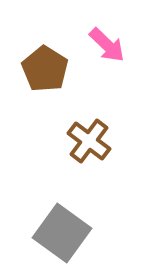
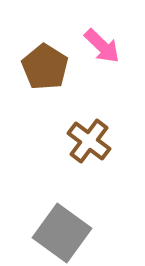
pink arrow: moved 5 px left, 1 px down
brown pentagon: moved 2 px up
